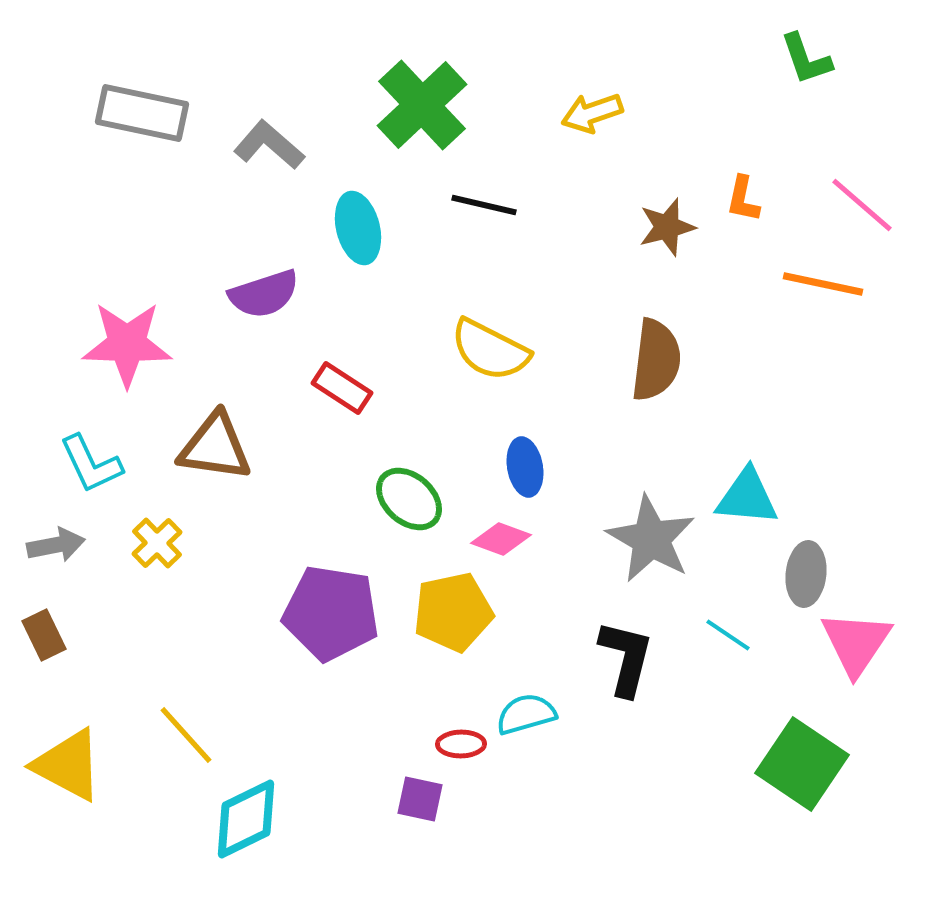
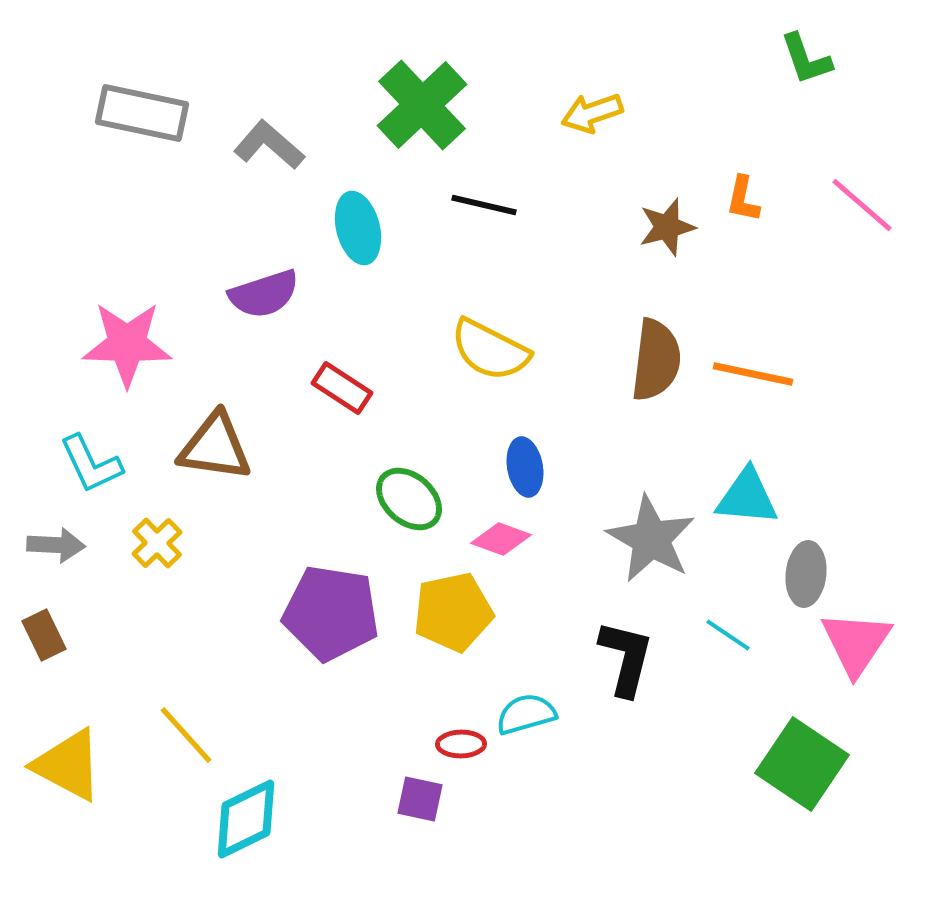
orange line: moved 70 px left, 90 px down
gray arrow: rotated 14 degrees clockwise
